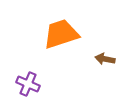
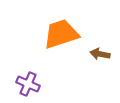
brown arrow: moved 5 px left, 5 px up
